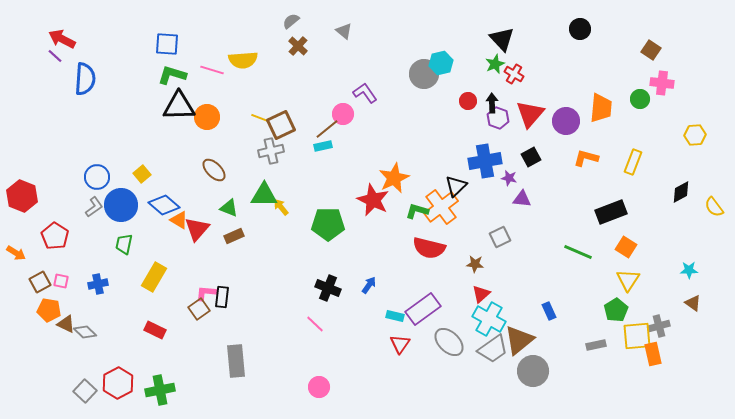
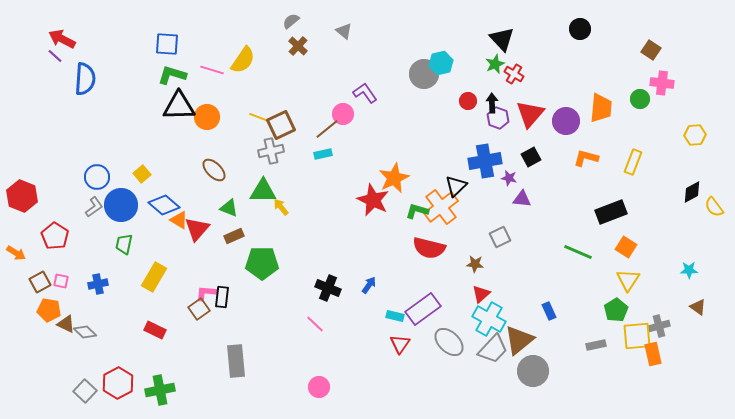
yellow semicircle at (243, 60): rotated 52 degrees counterclockwise
yellow line at (260, 118): moved 2 px left, 1 px up
cyan rectangle at (323, 146): moved 8 px down
black diamond at (681, 192): moved 11 px right
green triangle at (264, 195): moved 1 px left, 4 px up
green pentagon at (328, 224): moved 66 px left, 39 px down
brown triangle at (693, 303): moved 5 px right, 4 px down
gray trapezoid at (493, 349): rotated 12 degrees counterclockwise
